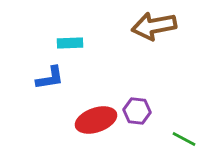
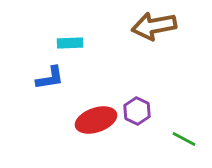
purple hexagon: rotated 20 degrees clockwise
